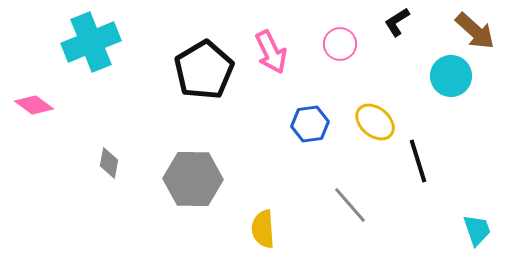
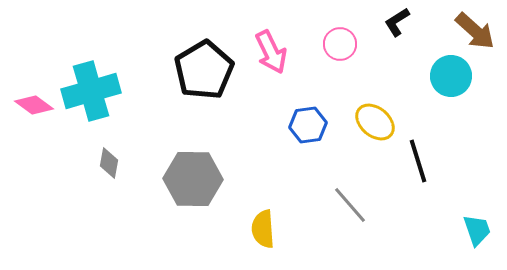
cyan cross: moved 49 px down; rotated 6 degrees clockwise
blue hexagon: moved 2 px left, 1 px down
